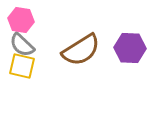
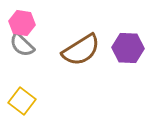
pink hexagon: moved 1 px right, 3 px down
purple hexagon: moved 2 px left
yellow square: moved 35 px down; rotated 24 degrees clockwise
